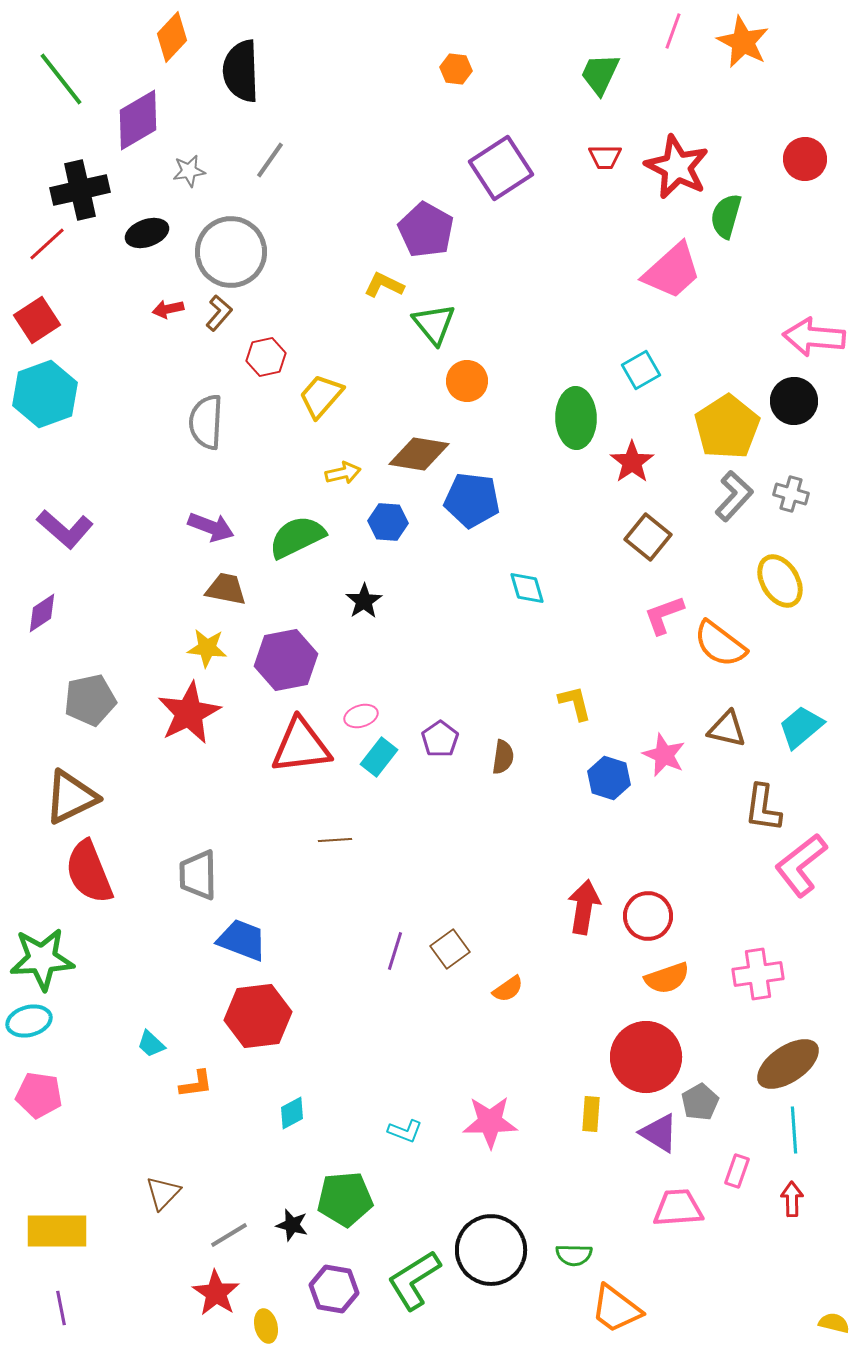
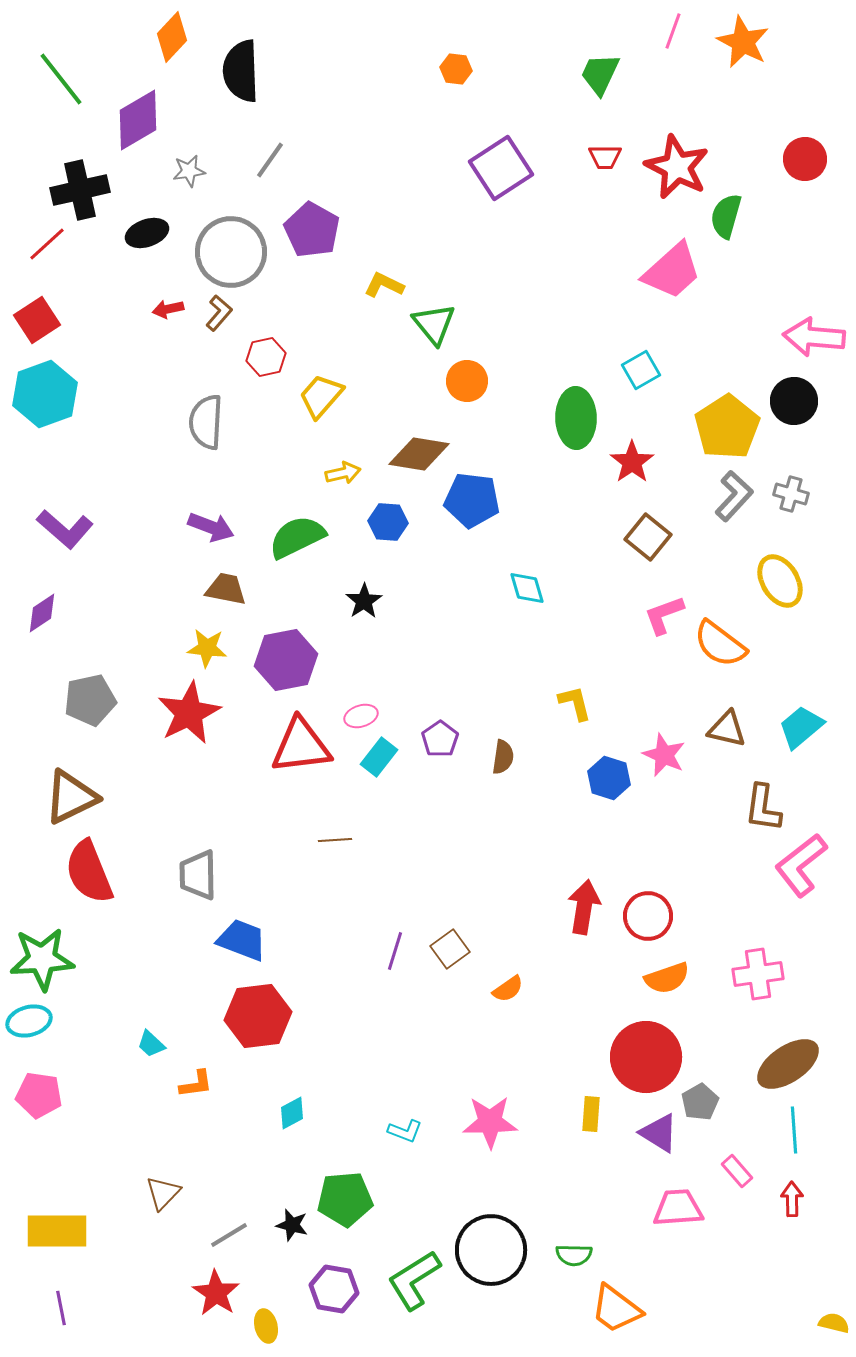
purple pentagon at (426, 230): moved 114 px left
pink rectangle at (737, 1171): rotated 60 degrees counterclockwise
